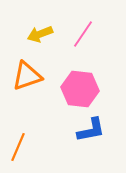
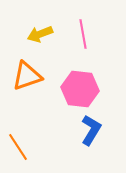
pink line: rotated 44 degrees counterclockwise
blue L-shape: rotated 48 degrees counterclockwise
orange line: rotated 56 degrees counterclockwise
